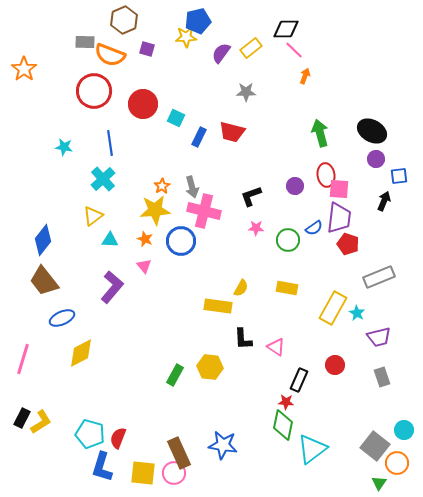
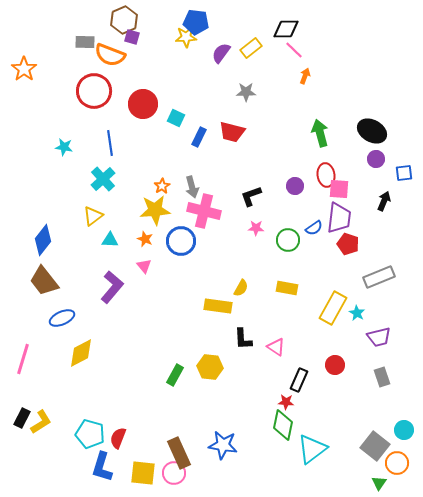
blue pentagon at (198, 21): moved 2 px left, 1 px down; rotated 20 degrees clockwise
purple square at (147, 49): moved 15 px left, 12 px up
blue square at (399, 176): moved 5 px right, 3 px up
